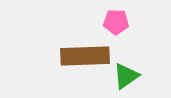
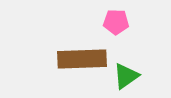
brown rectangle: moved 3 px left, 3 px down
